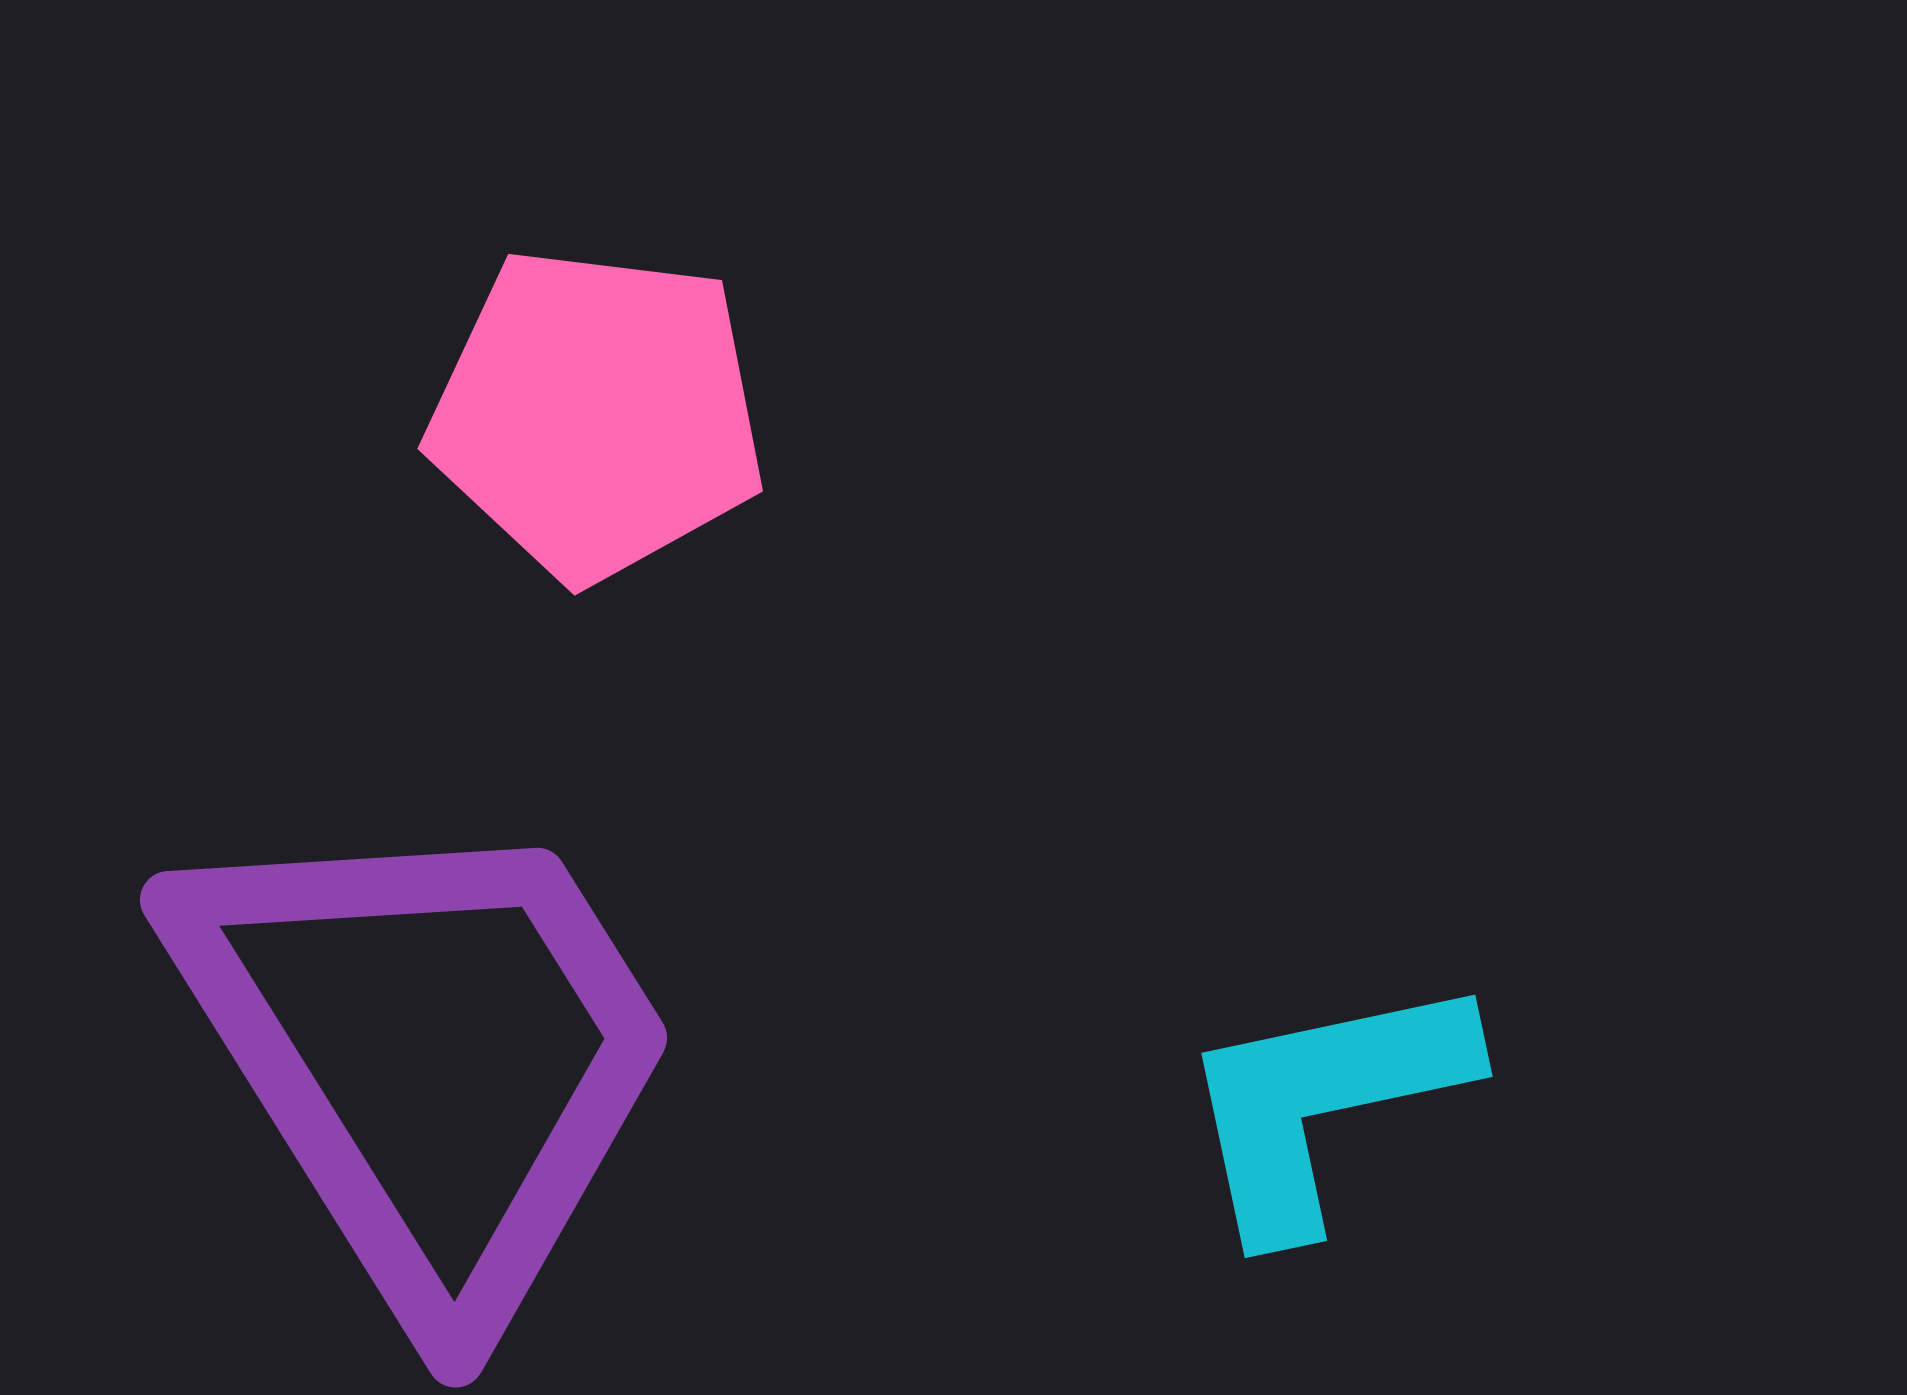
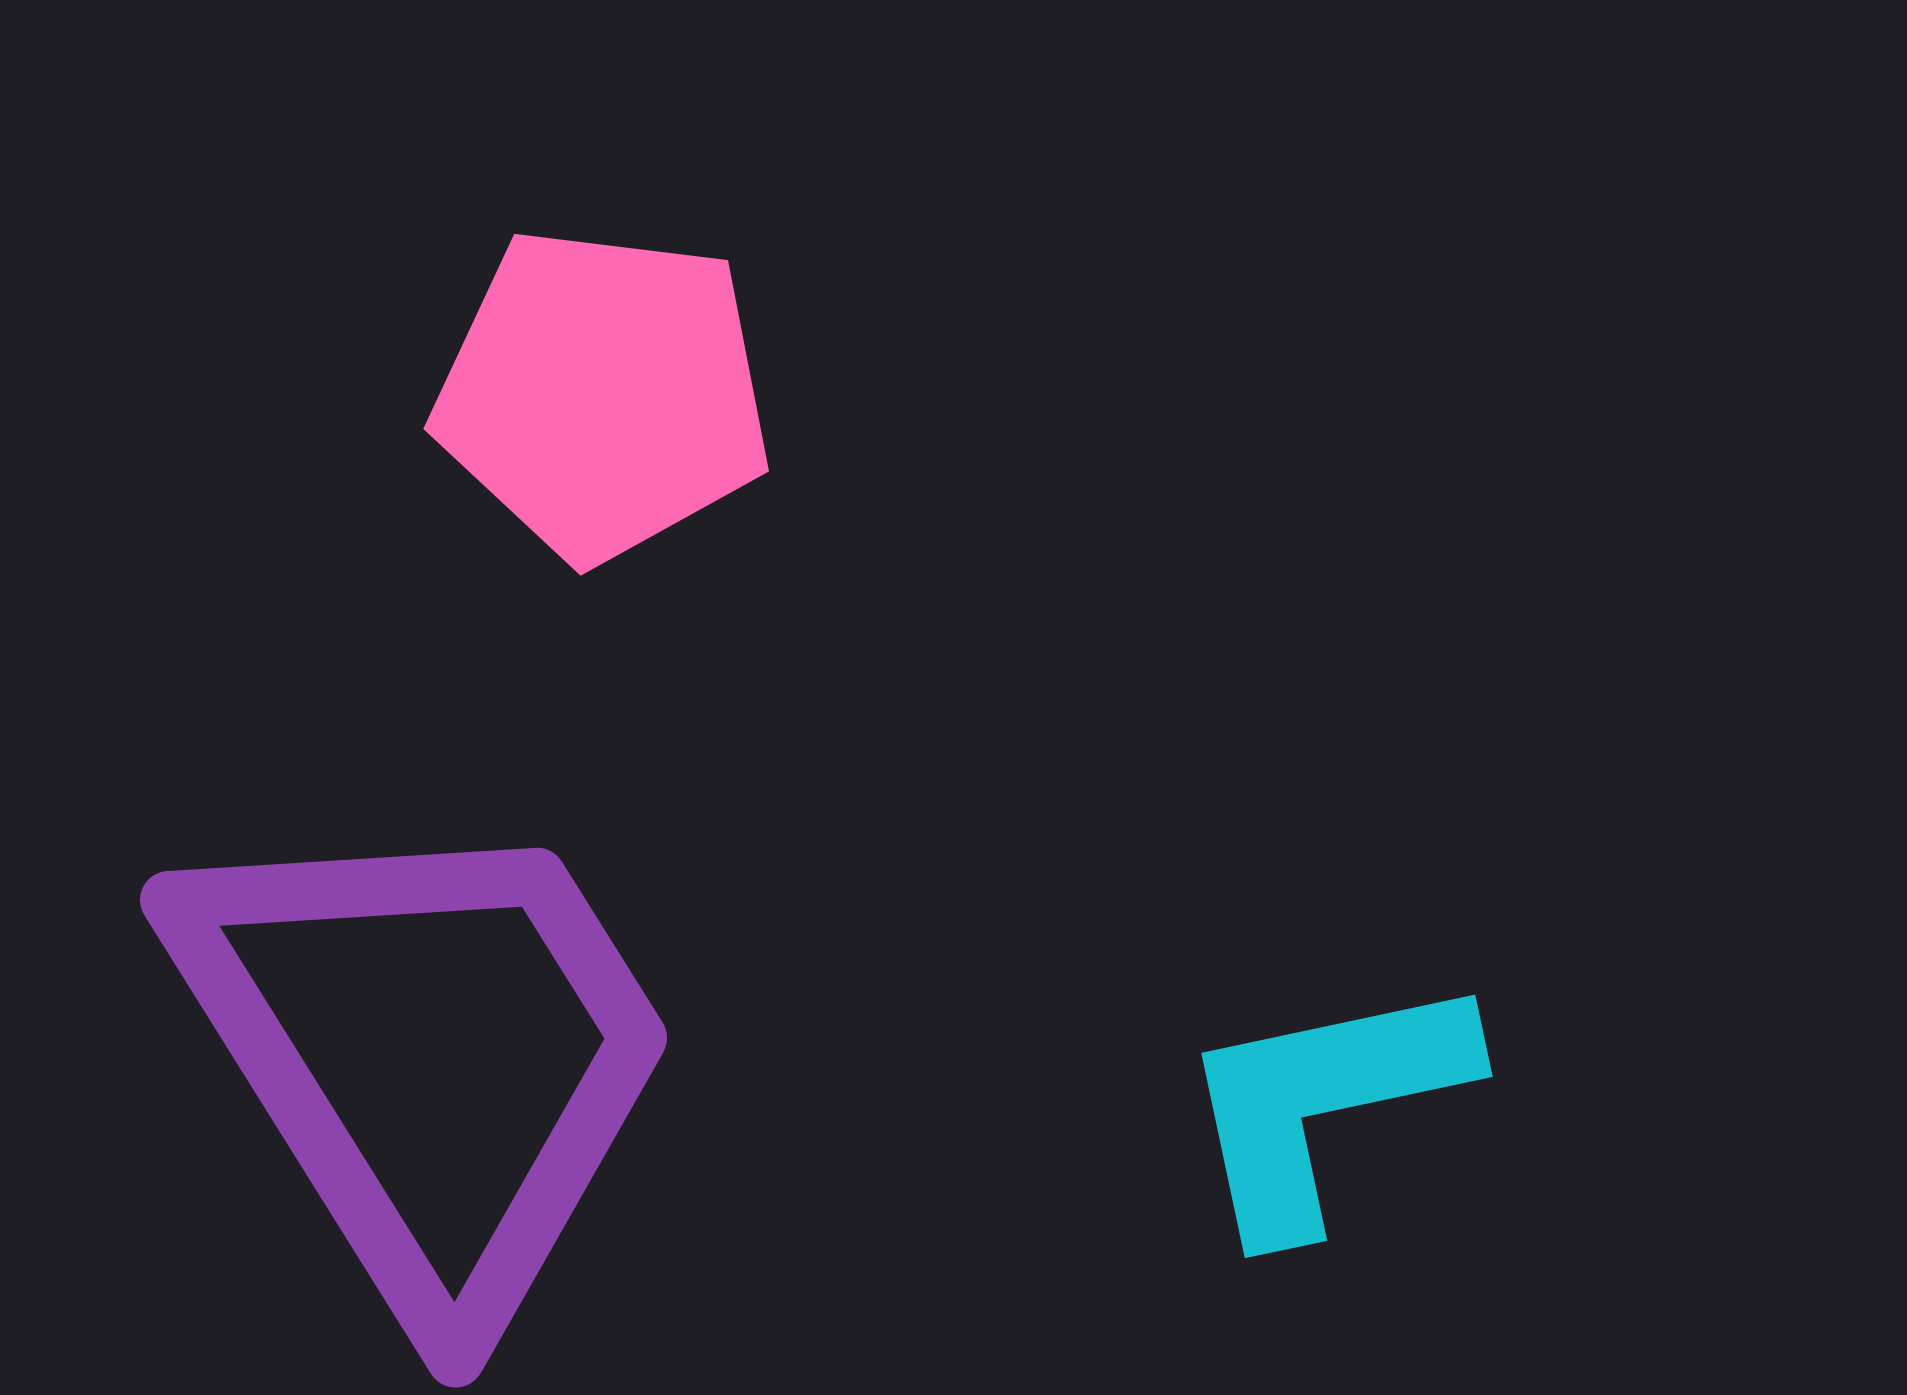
pink pentagon: moved 6 px right, 20 px up
